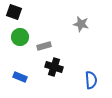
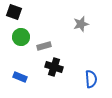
gray star: rotated 28 degrees counterclockwise
green circle: moved 1 px right
blue semicircle: moved 1 px up
